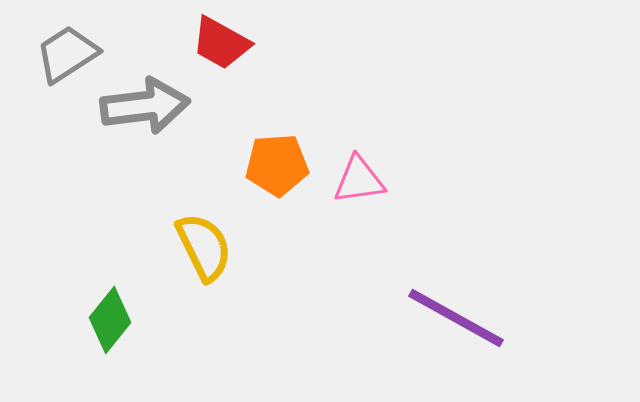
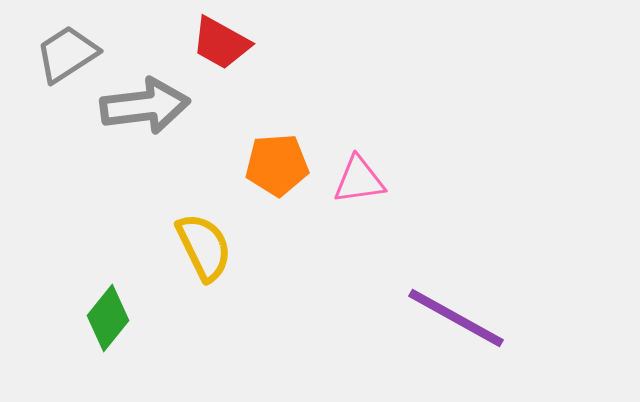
green diamond: moved 2 px left, 2 px up
